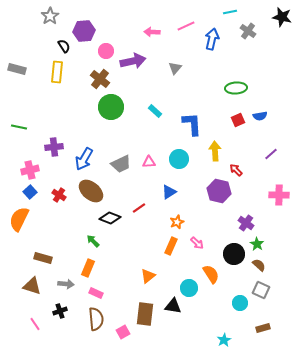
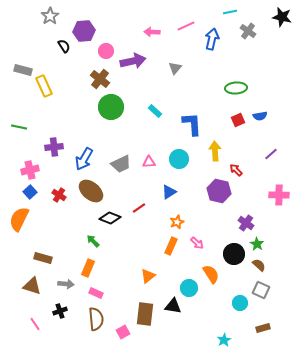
gray rectangle at (17, 69): moved 6 px right, 1 px down
yellow rectangle at (57, 72): moved 13 px left, 14 px down; rotated 30 degrees counterclockwise
